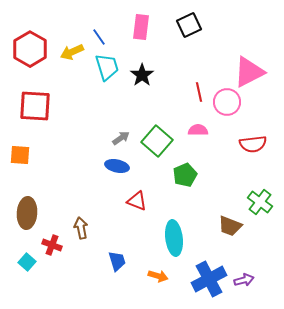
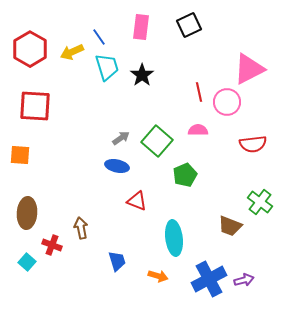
pink triangle: moved 3 px up
